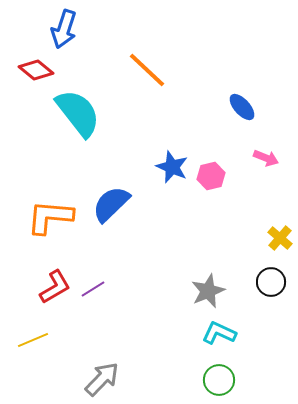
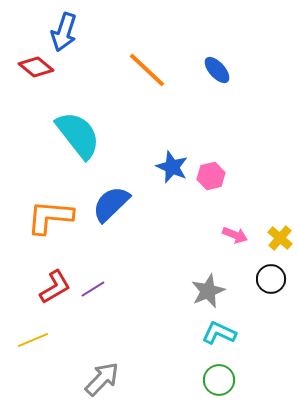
blue arrow: moved 3 px down
red diamond: moved 3 px up
blue ellipse: moved 25 px left, 37 px up
cyan semicircle: moved 22 px down
pink arrow: moved 31 px left, 77 px down
black circle: moved 3 px up
